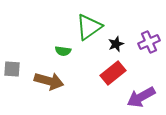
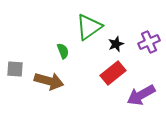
green semicircle: rotated 119 degrees counterclockwise
gray square: moved 3 px right
purple arrow: moved 2 px up
